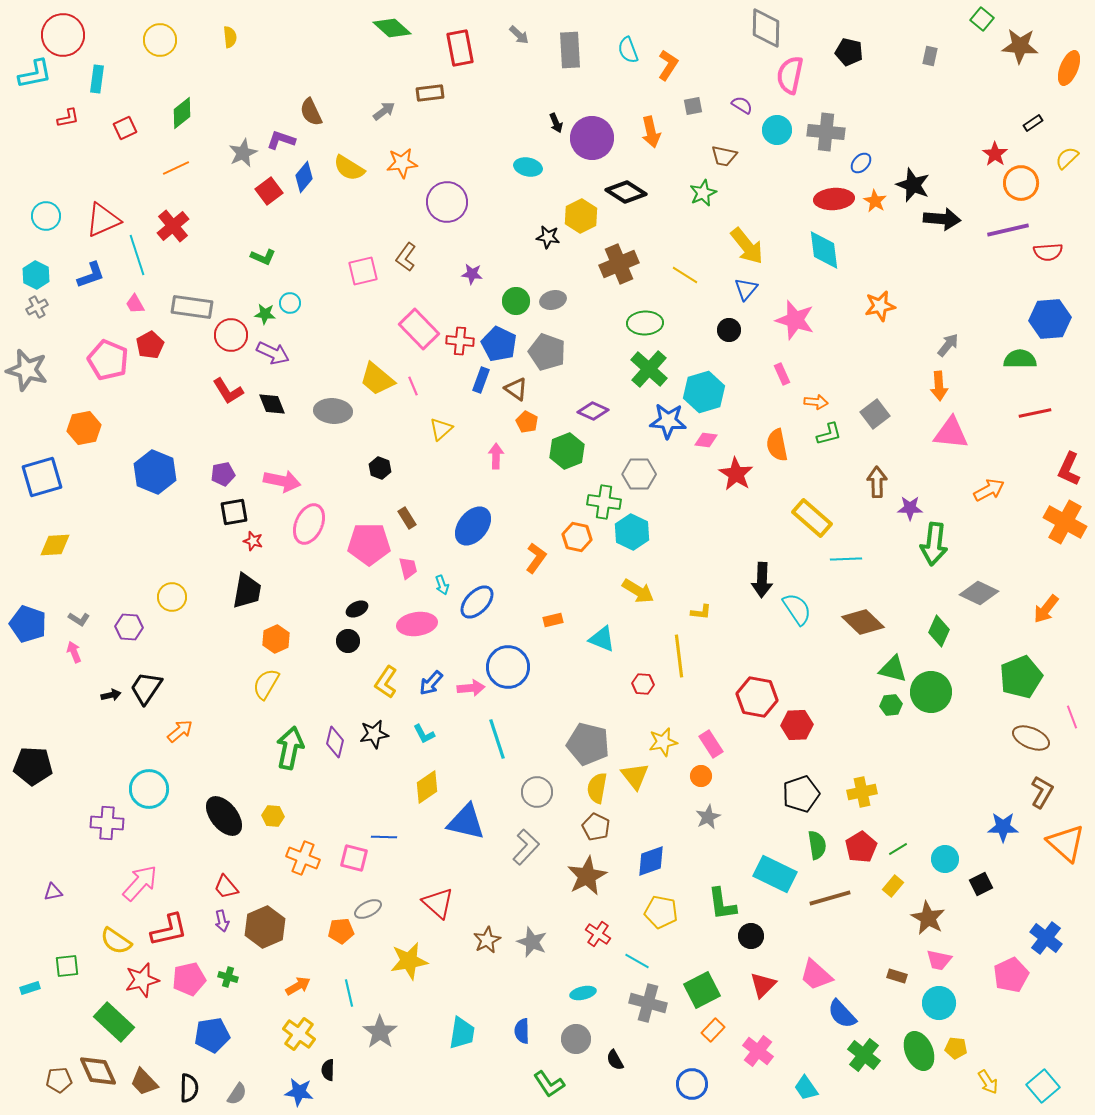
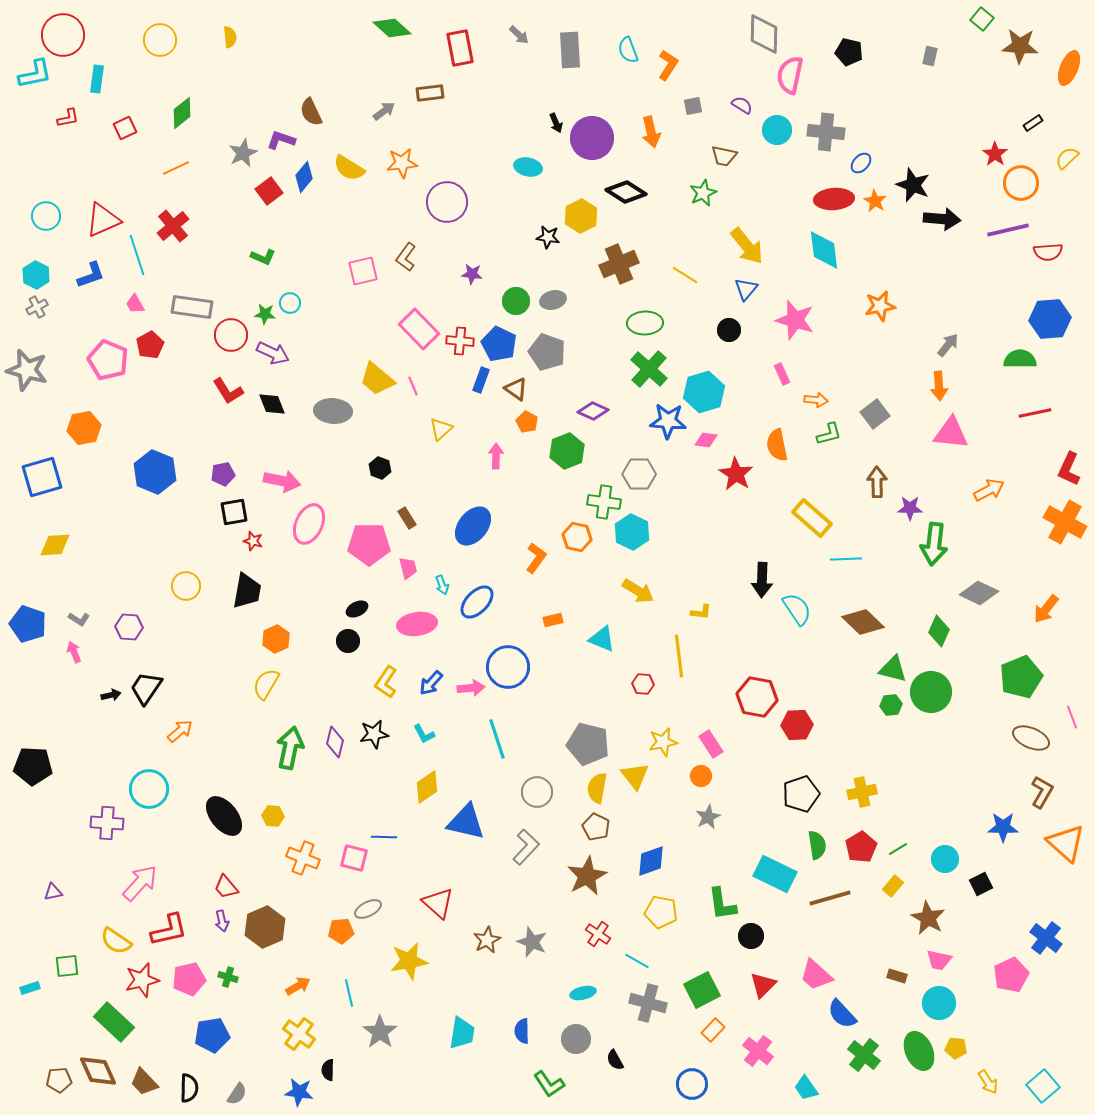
gray diamond at (766, 28): moved 2 px left, 6 px down
orange arrow at (816, 402): moved 2 px up
yellow circle at (172, 597): moved 14 px right, 11 px up
